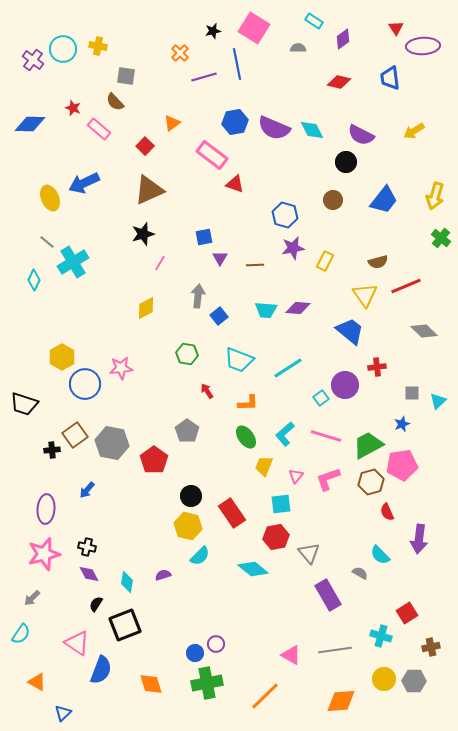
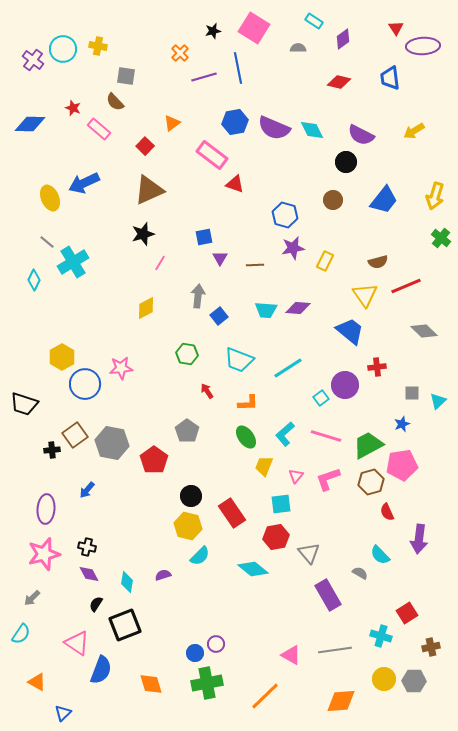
blue line at (237, 64): moved 1 px right, 4 px down
